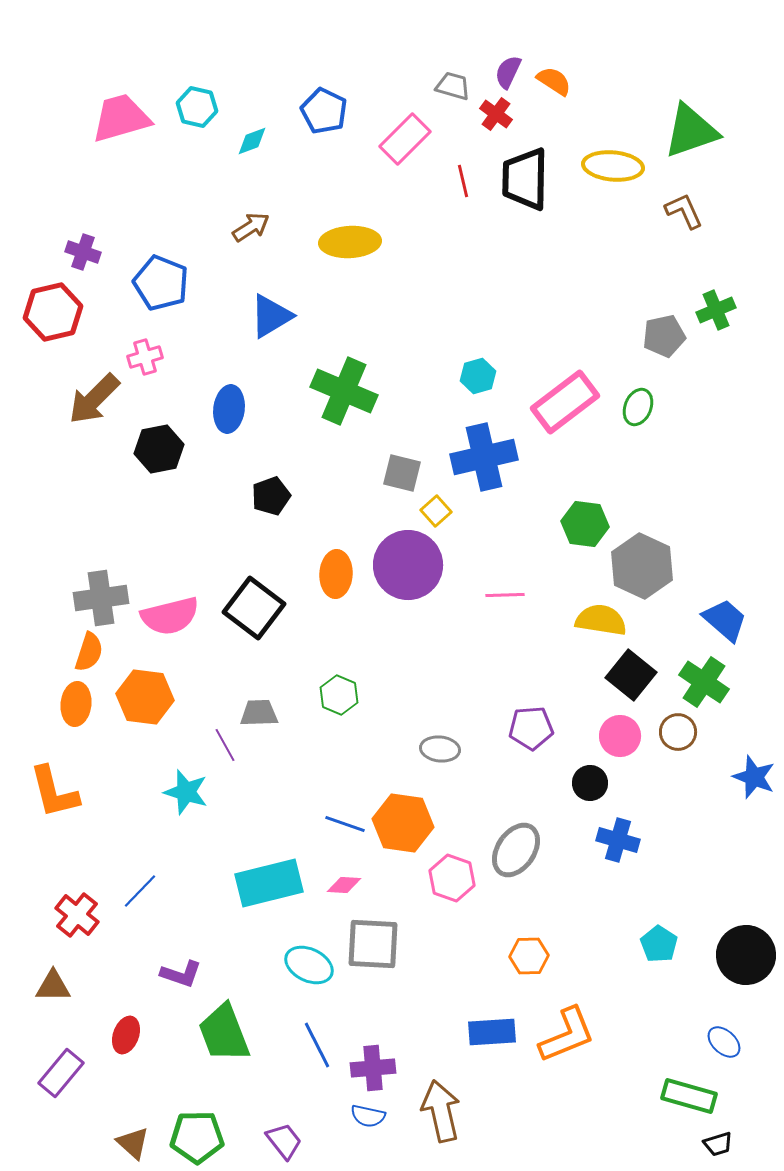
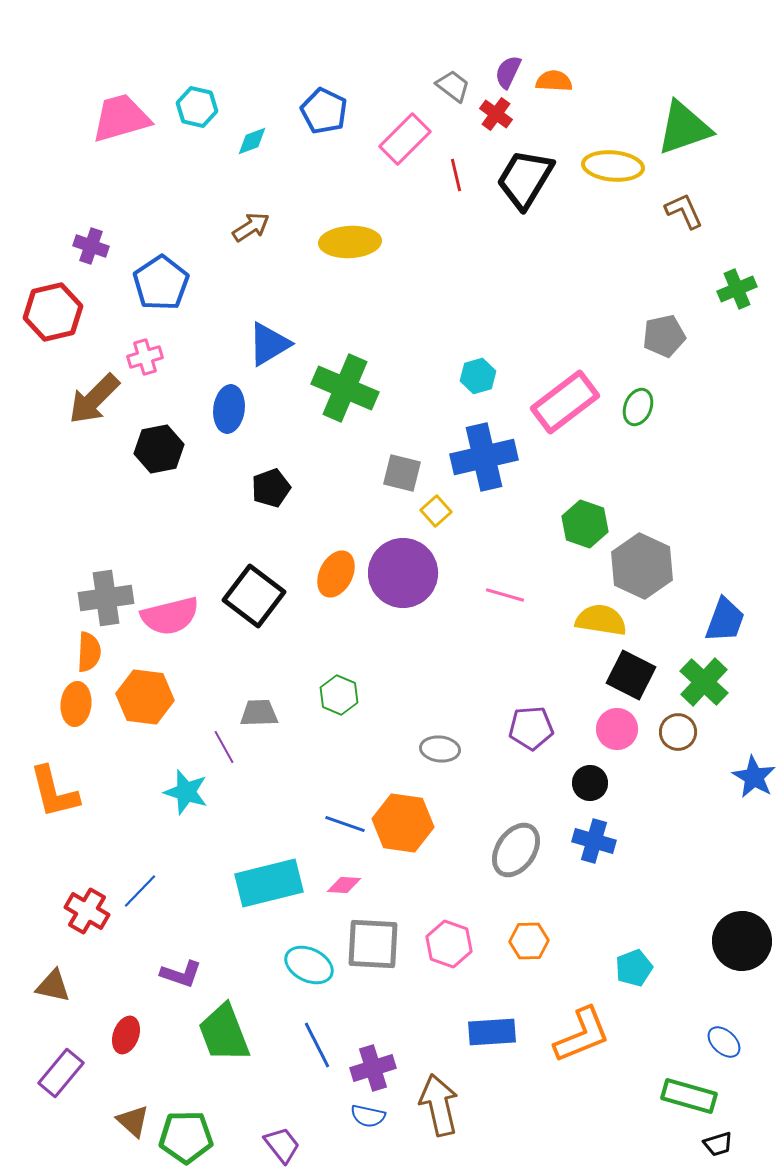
orange semicircle at (554, 81): rotated 30 degrees counterclockwise
gray trapezoid at (453, 86): rotated 21 degrees clockwise
green triangle at (691, 131): moved 7 px left, 3 px up
black trapezoid at (525, 179): rotated 30 degrees clockwise
red line at (463, 181): moved 7 px left, 6 px up
purple cross at (83, 252): moved 8 px right, 6 px up
blue pentagon at (161, 283): rotated 16 degrees clockwise
green cross at (716, 310): moved 21 px right, 21 px up
blue triangle at (271, 316): moved 2 px left, 28 px down
green cross at (344, 391): moved 1 px right, 3 px up
black pentagon at (271, 496): moved 8 px up
green hexagon at (585, 524): rotated 12 degrees clockwise
purple circle at (408, 565): moved 5 px left, 8 px down
orange ellipse at (336, 574): rotated 24 degrees clockwise
pink line at (505, 595): rotated 18 degrees clockwise
gray cross at (101, 598): moved 5 px right
black square at (254, 608): moved 12 px up
blue trapezoid at (725, 620): rotated 69 degrees clockwise
orange semicircle at (89, 652): rotated 15 degrees counterclockwise
black square at (631, 675): rotated 12 degrees counterclockwise
green cross at (704, 682): rotated 9 degrees clockwise
pink circle at (620, 736): moved 3 px left, 7 px up
purple line at (225, 745): moved 1 px left, 2 px down
blue star at (754, 777): rotated 9 degrees clockwise
blue cross at (618, 840): moved 24 px left, 1 px down
pink hexagon at (452, 878): moved 3 px left, 66 px down
red cross at (77, 915): moved 10 px right, 4 px up; rotated 9 degrees counterclockwise
cyan pentagon at (659, 944): moved 25 px left, 24 px down; rotated 18 degrees clockwise
black circle at (746, 955): moved 4 px left, 14 px up
orange hexagon at (529, 956): moved 15 px up
brown triangle at (53, 986): rotated 12 degrees clockwise
orange L-shape at (567, 1035): moved 15 px right
purple cross at (373, 1068): rotated 12 degrees counterclockwise
brown arrow at (441, 1111): moved 2 px left, 6 px up
green pentagon at (197, 1137): moved 11 px left
purple trapezoid at (284, 1141): moved 2 px left, 4 px down
brown triangle at (133, 1143): moved 22 px up
